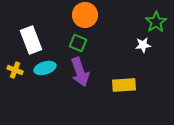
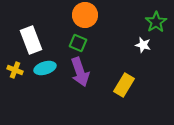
white star: rotated 21 degrees clockwise
yellow rectangle: rotated 55 degrees counterclockwise
